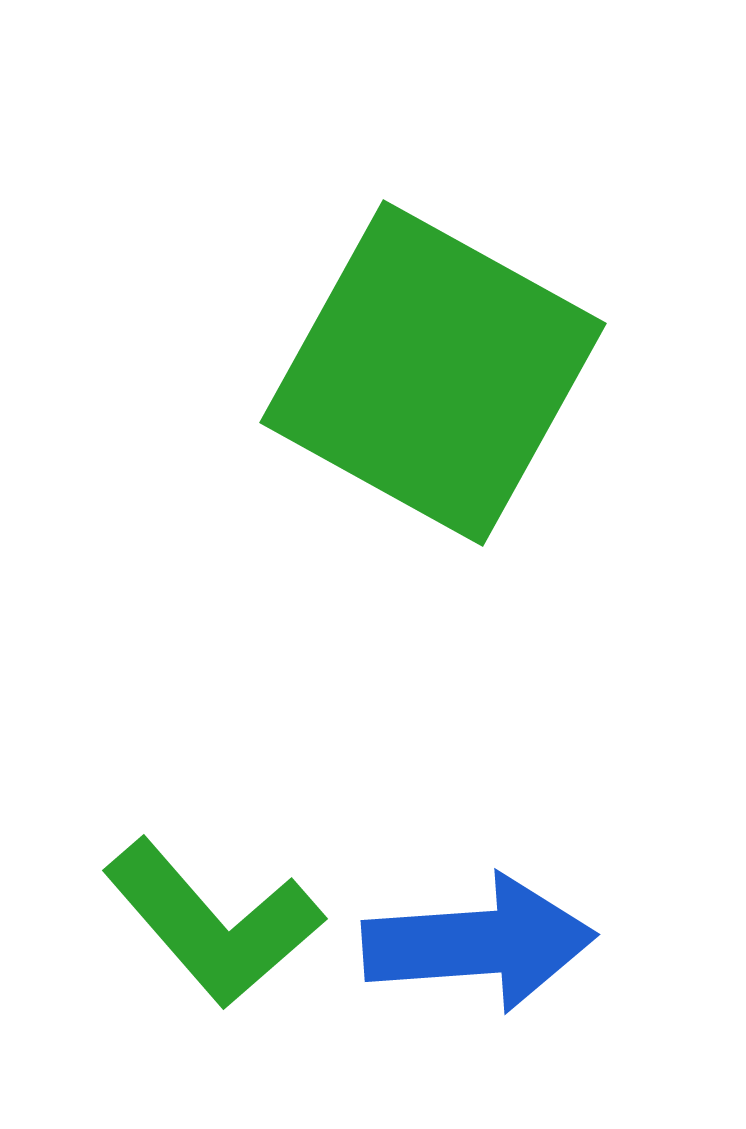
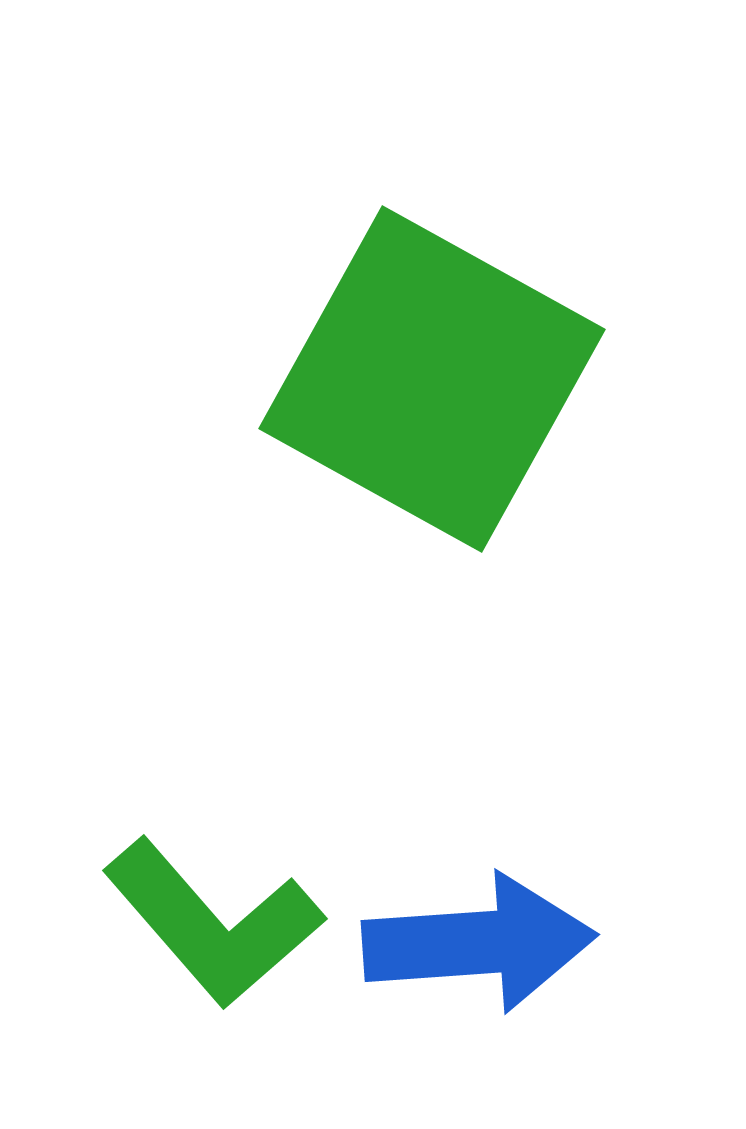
green square: moved 1 px left, 6 px down
